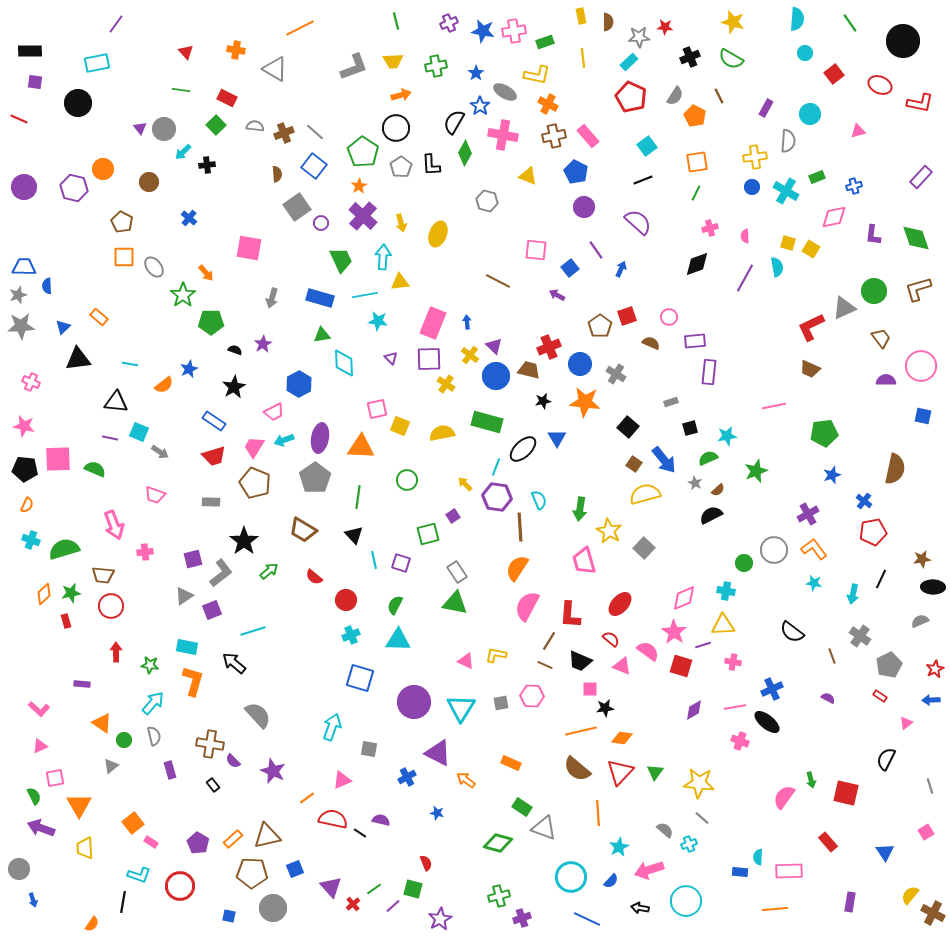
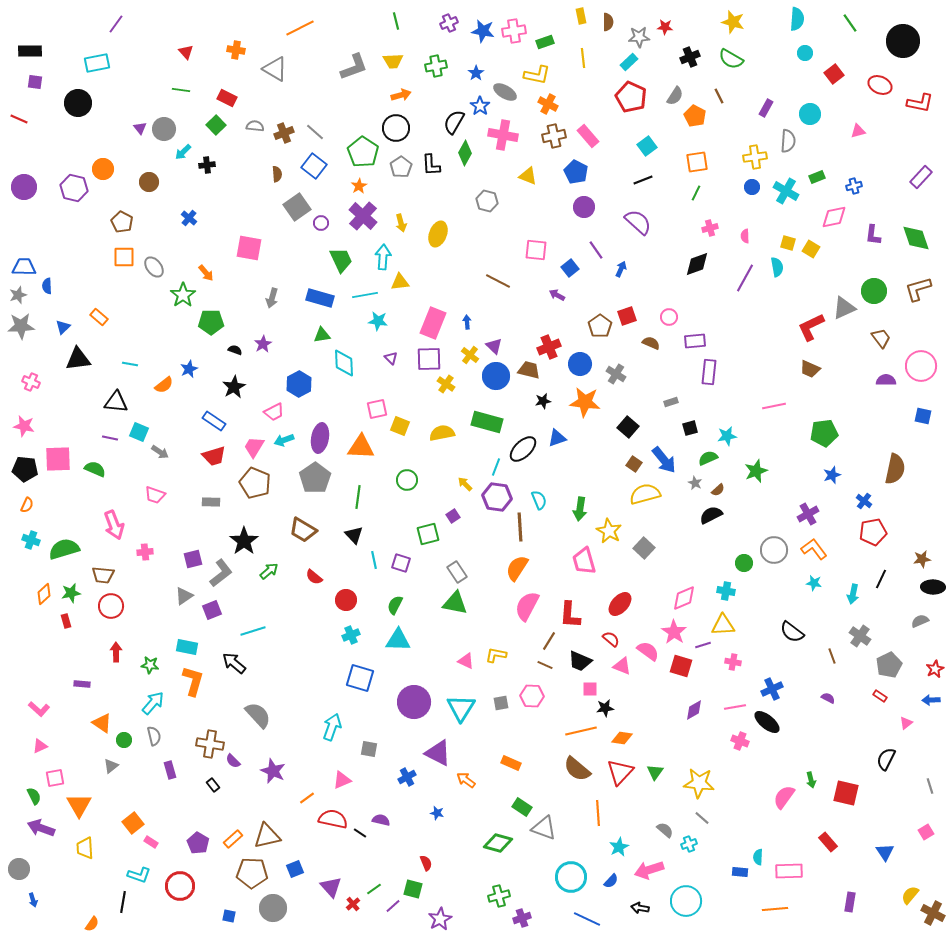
blue triangle at (557, 438): rotated 42 degrees clockwise
